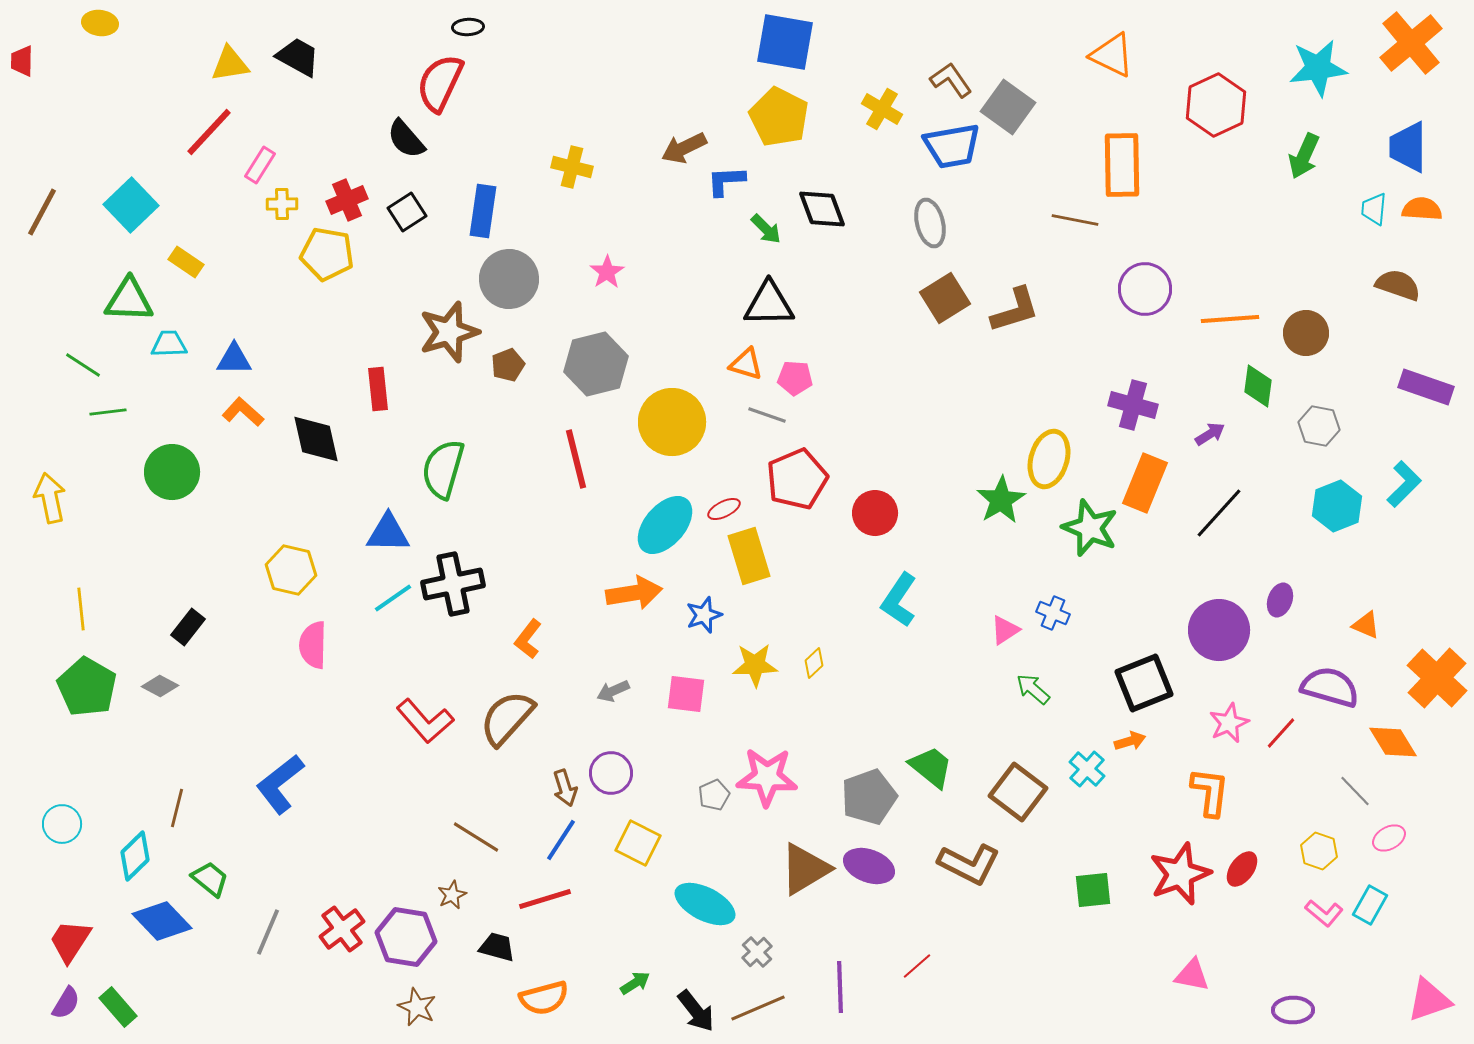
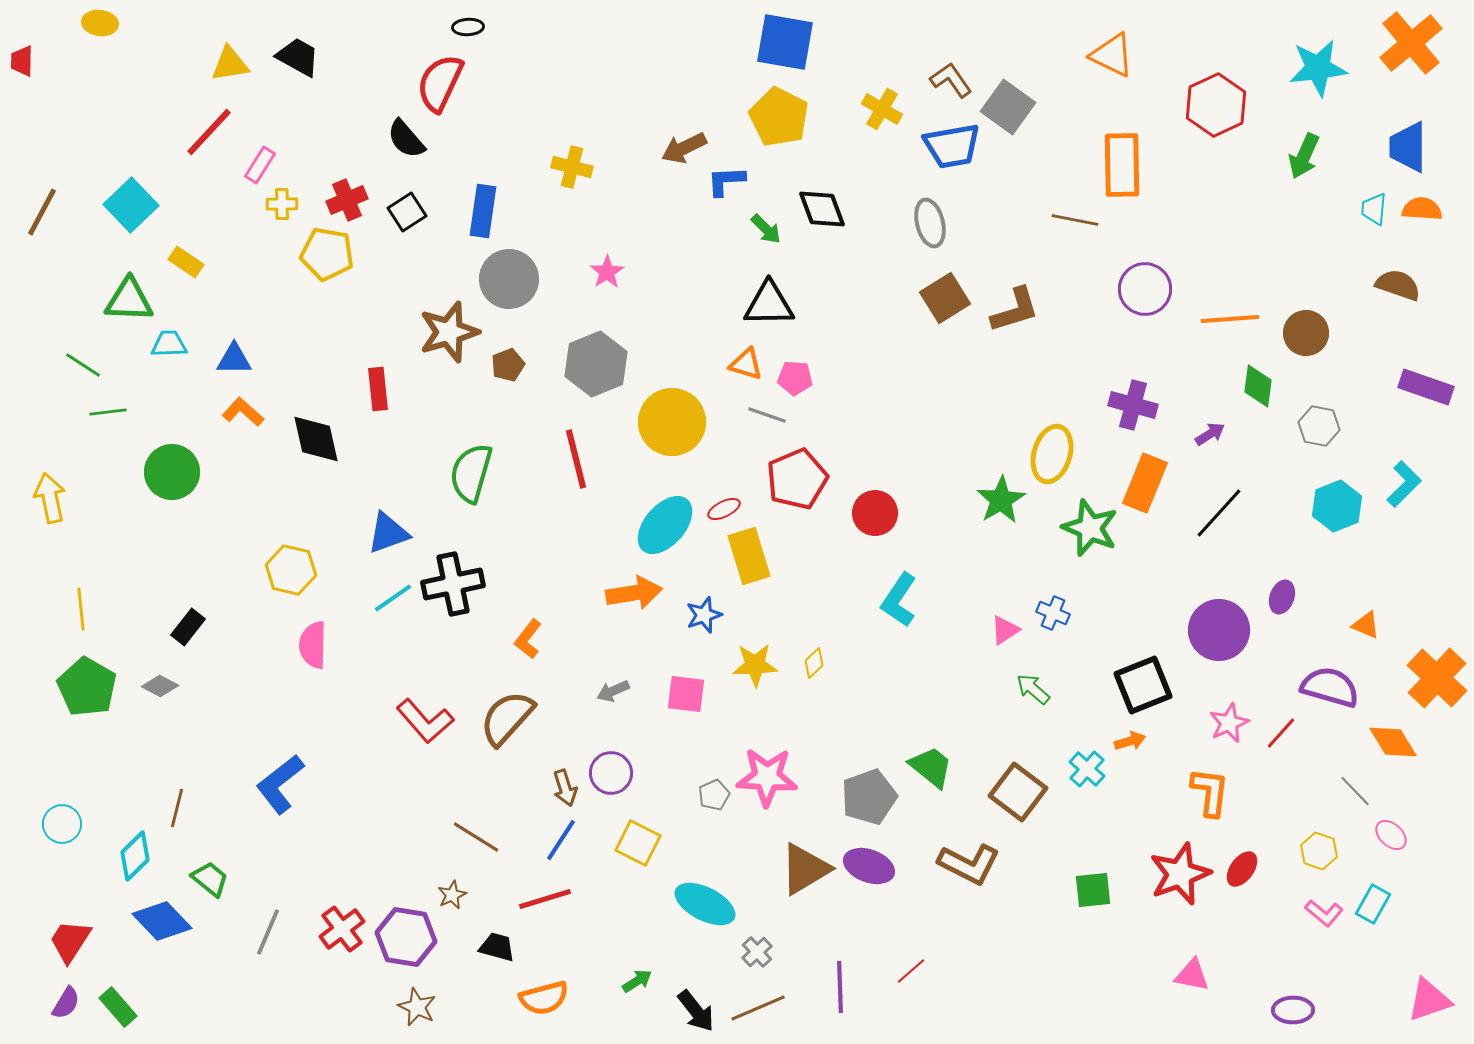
gray hexagon at (596, 364): rotated 8 degrees counterclockwise
yellow ellipse at (1049, 459): moved 3 px right, 5 px up
green semicircle at (443, 469): moved 28 px right, 4 px down
blue triangle at (388, 533): rotated 21 degrees counterclockwise
purple ellipse at (1280, 600): moved 2 px right, 3 px up
black square at (1144, 683): moved 1 px left, 2 px down
pink ellipse at (1389, 838): moved 2 px right, 3 px up; rotated 72 degrees clockwise
cyan rectangle at (1370, 905): moved 3 px right, 1 px up
red line at (917, 966): moved 6 px left, 5 px down
green arrow at (635, 983): moved 2 px right, 2 px up
